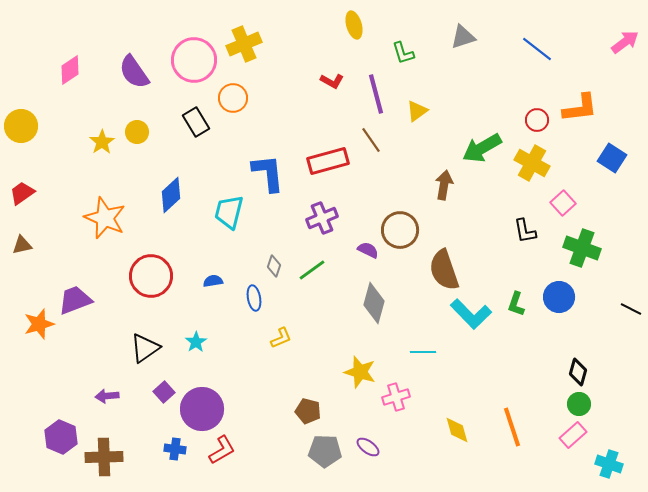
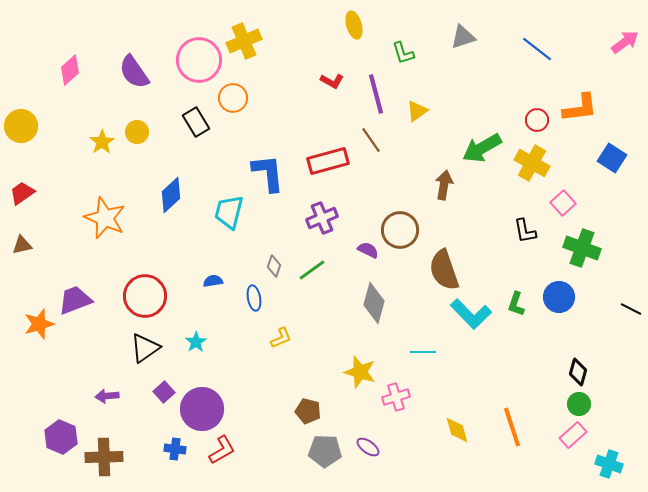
yellow cross at (244, 44): moved 3 px up
pink circle at (194, 60): moved 5 px right
pink diamond at (70, 70): rotated 8 degrees counterclockwise
red circle at (151, 276): moved 6 px left, 20 px down
